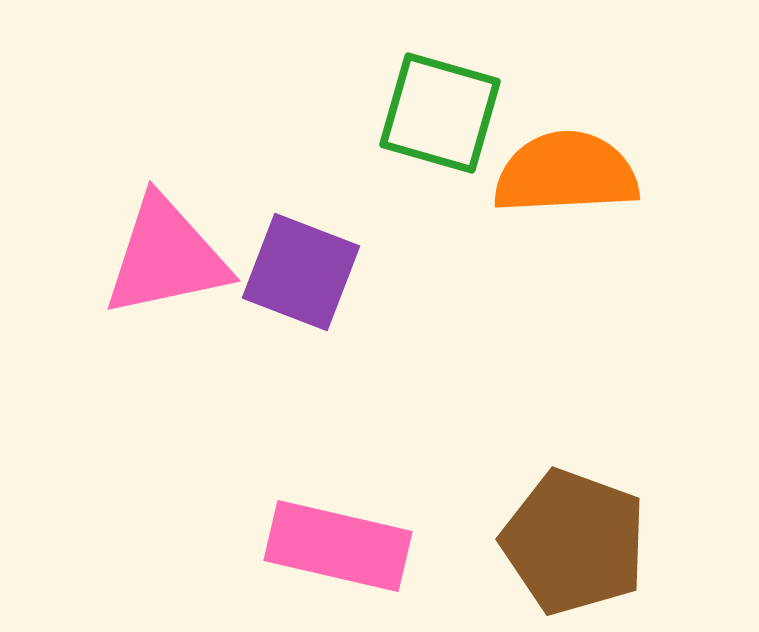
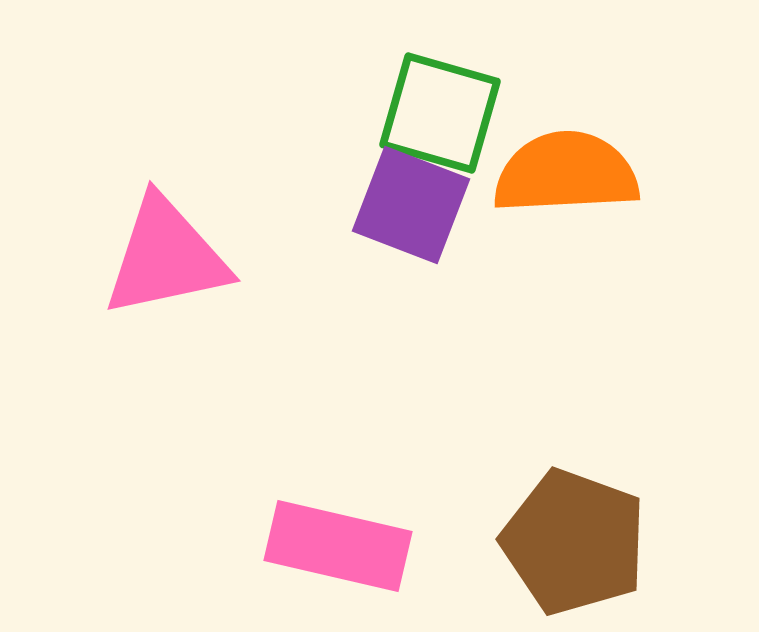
purple square: moved 110 px right, 67 px up
